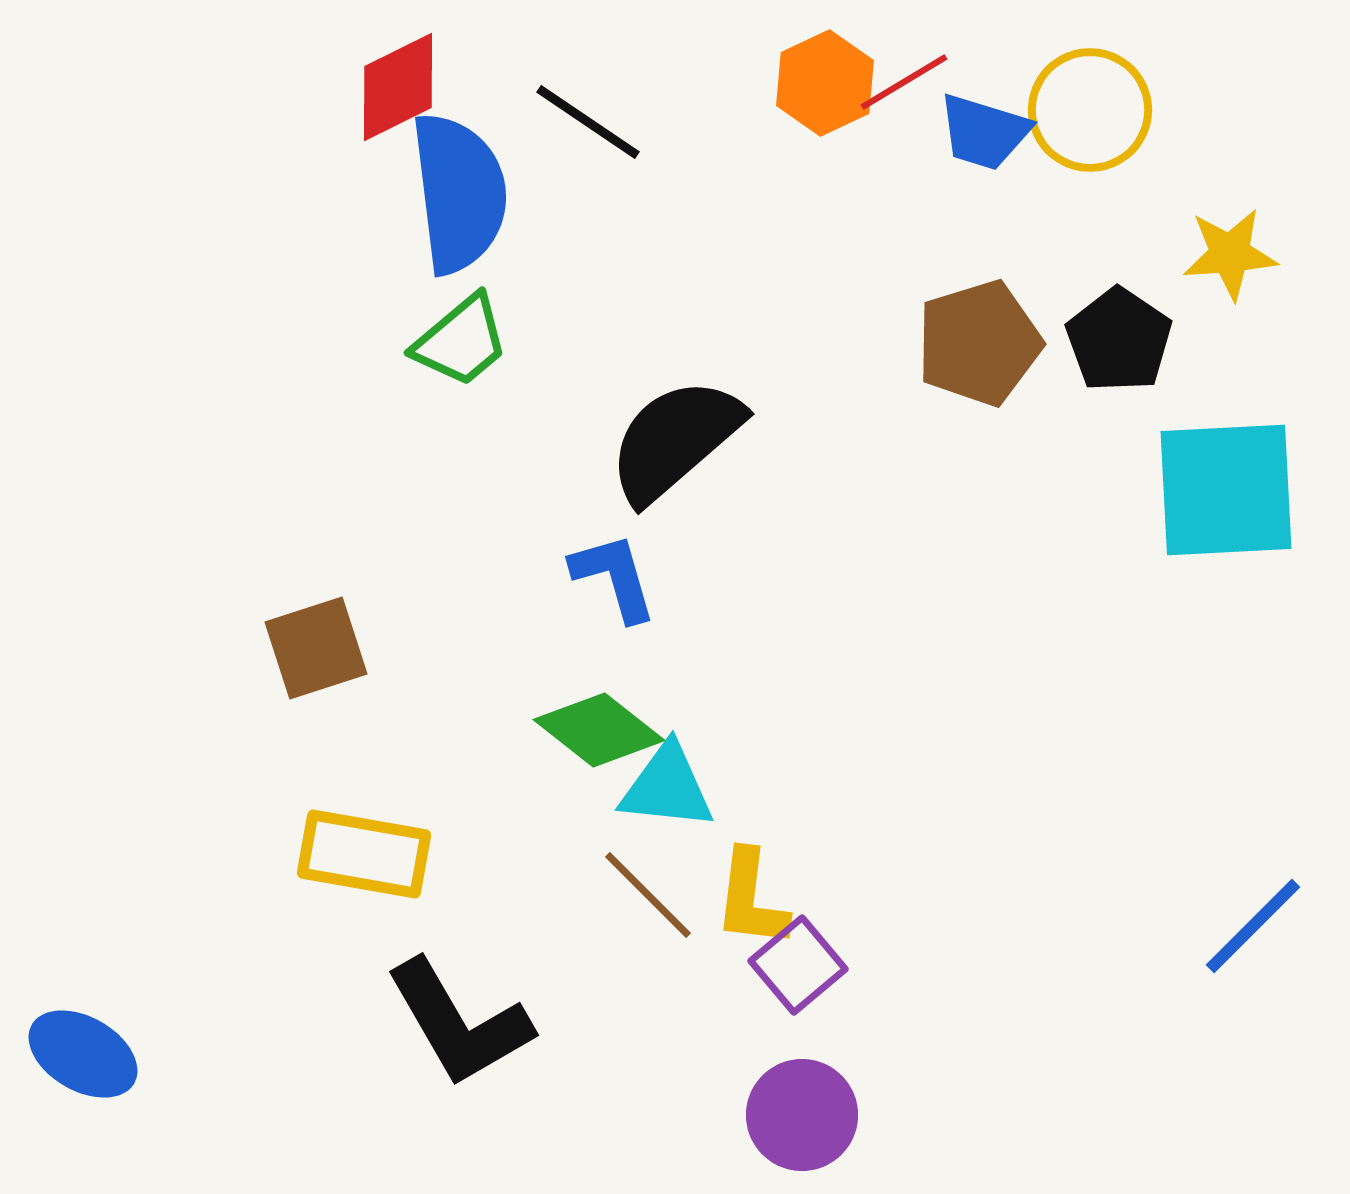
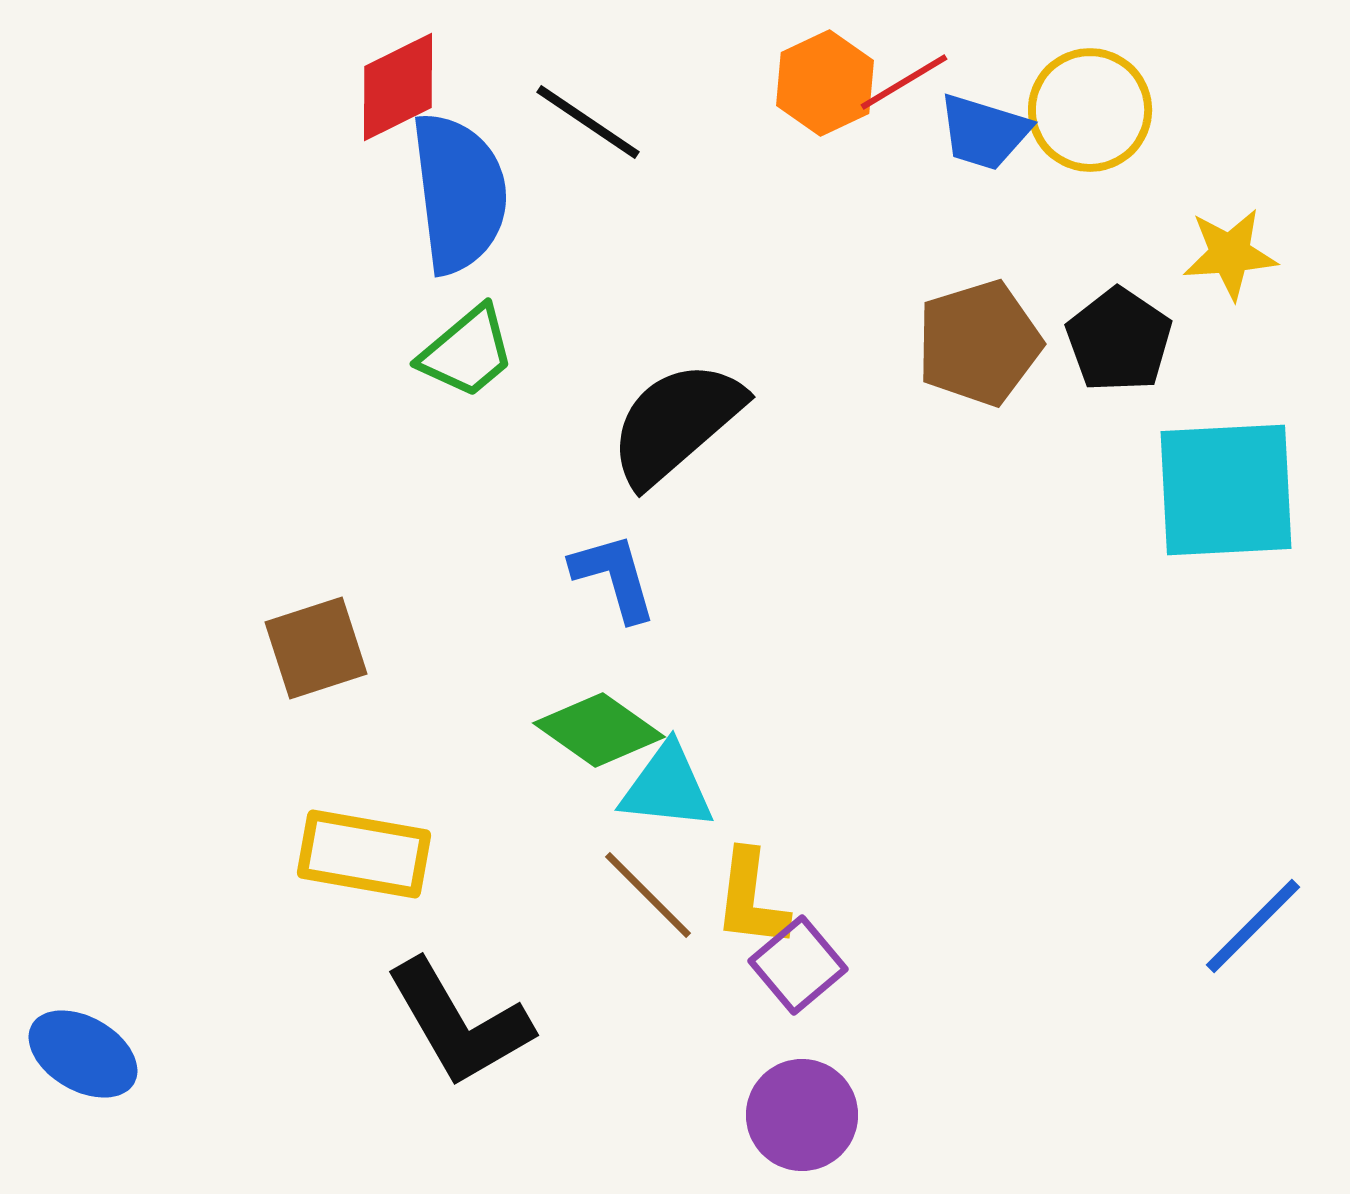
green trapezoid: moved 6 px right, 11 px down
black semicircle: moved 1 px right, 17 px up
green diamond: rotated 3 degrees counterclockwise
